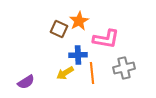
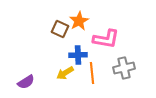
brown square: moved 1 px right
